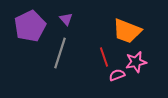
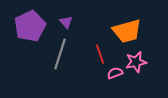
purple triangle: moved 3 px down
orange trapezoid: rotated 36 degrees counterclockwise
gray line: moved 1 px down
red line: moved 4 px left, 3 px up
pink semicircle: moved 2 px left, 2 px up
